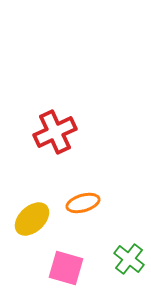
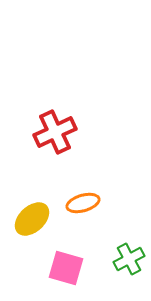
green cross: rotated 24 degrees clockwise
